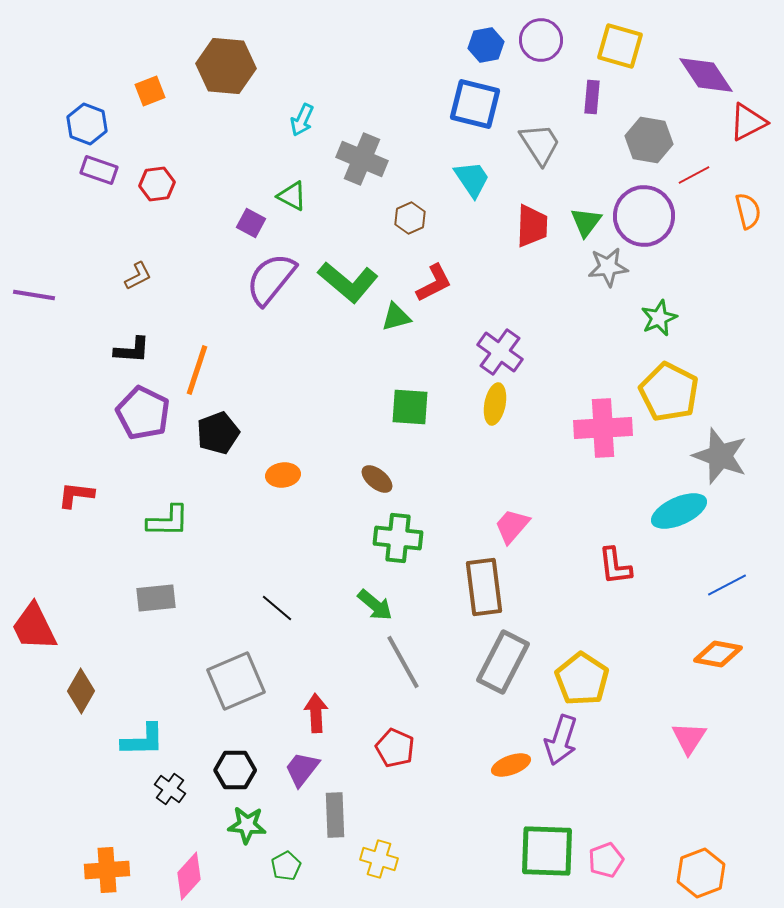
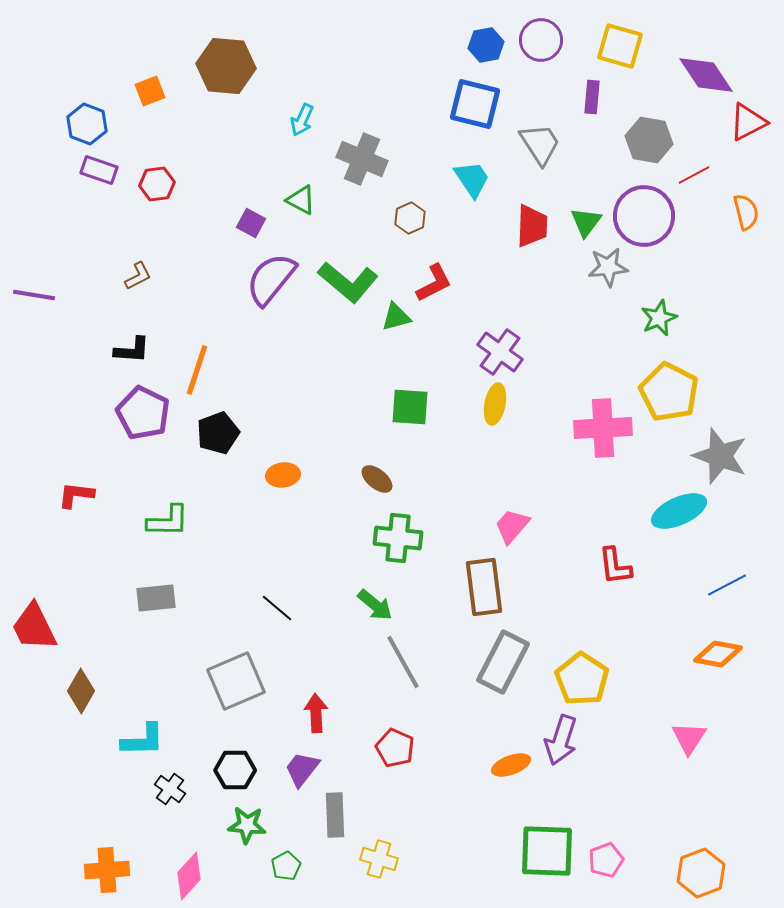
green triangle at (292, 196): moved 9 px right, 4 px down
orange semicircle at (748, 211): moved 2 px left, 1 px down
